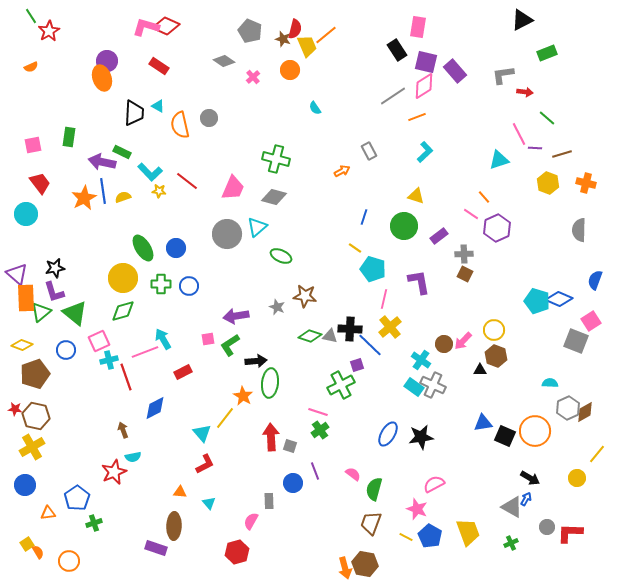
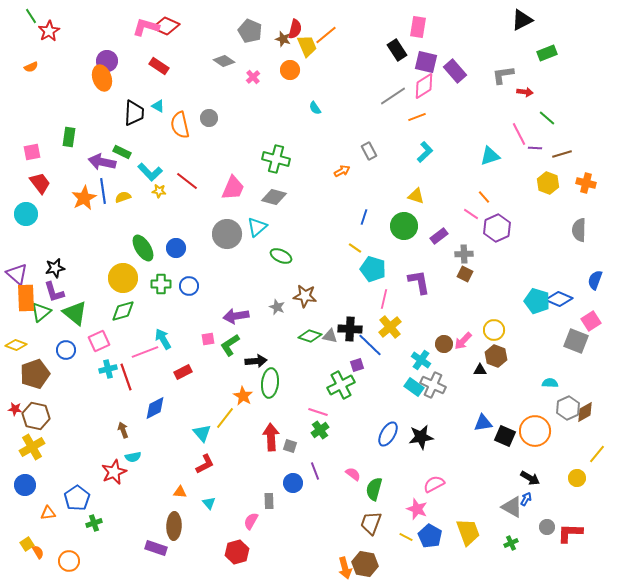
pink square at (33, 145): moved 1 px left, 7 px down
cyan triangle at (499, 160): moved 9 px left, 4 px up
yellow diamond at (22, 345): moved 6 px left
cyan cross at (109, 360): moved 1 px left, 9 px down
